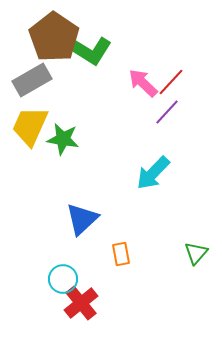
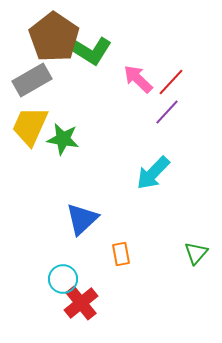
pink arrow: moved 5 px left, 4 px up
